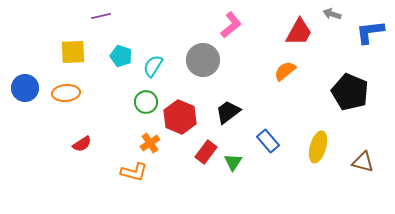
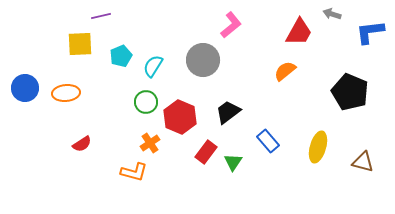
yellow square: moved 7 px right, 8 px up
cyan pentagon: rotated 30 degrees clockwise
